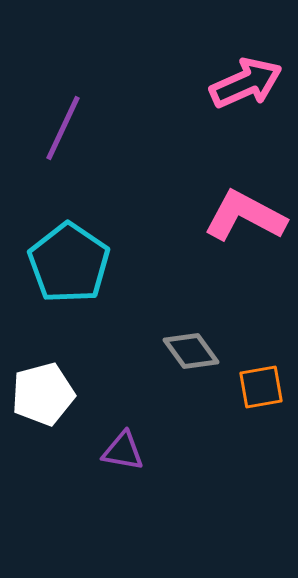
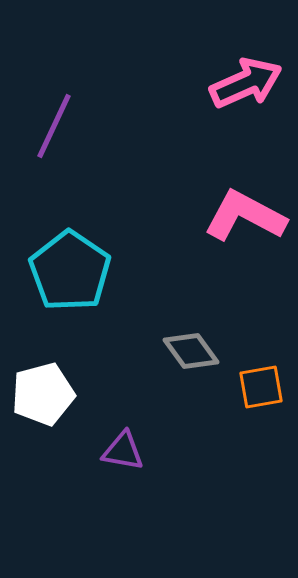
purple line: moved 9 px left, 2 px up
cyan pentagon: moved 1 px right, 8 px down
